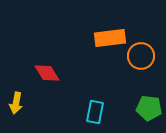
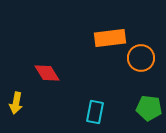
orange circle: moved 2 px down
